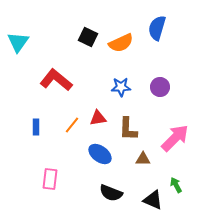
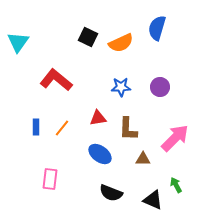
orange line: moved 10 px left, 3 px down
